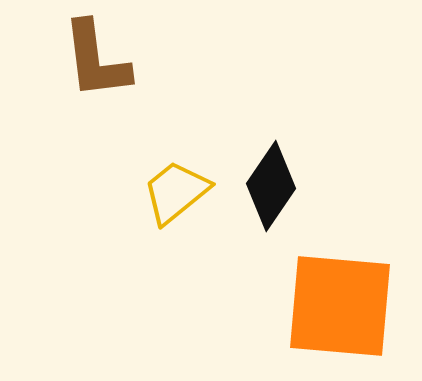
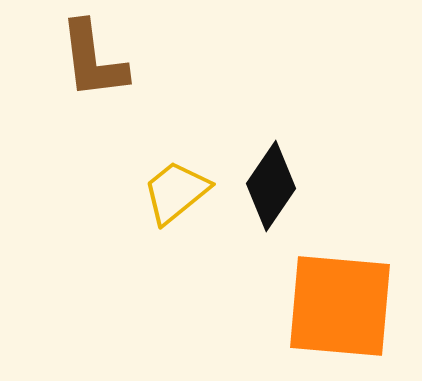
brown L-shape: moved 3 px left
